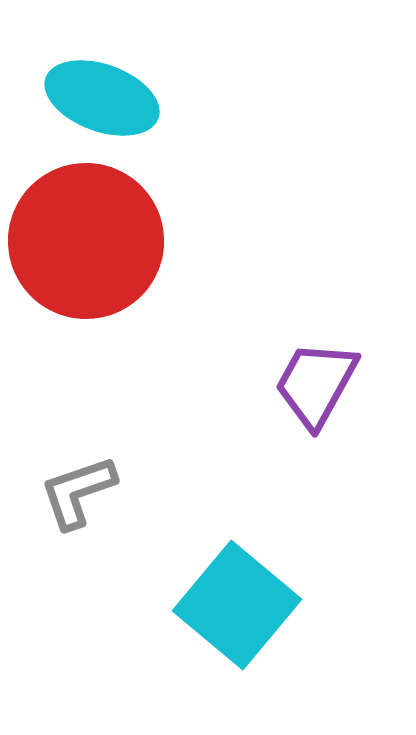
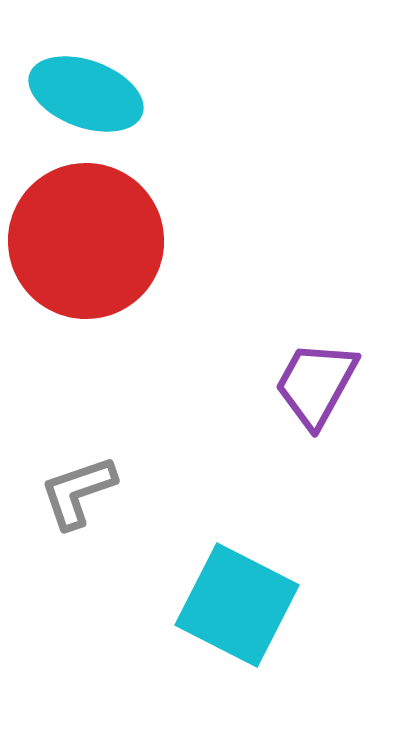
cyan ellipse: moved 16 px left, 4 px up
cyan square: rotated 13 degrees counterclockwise
